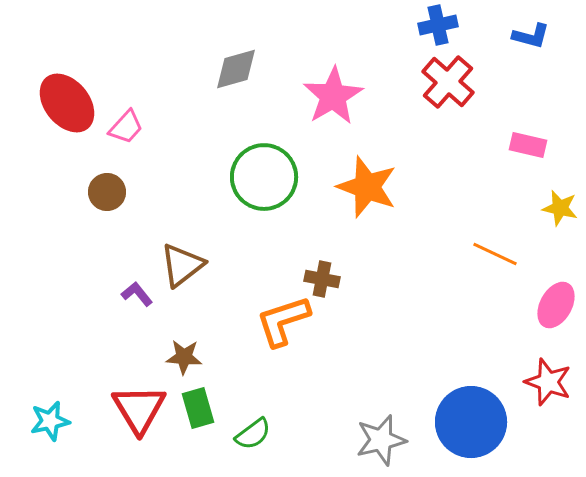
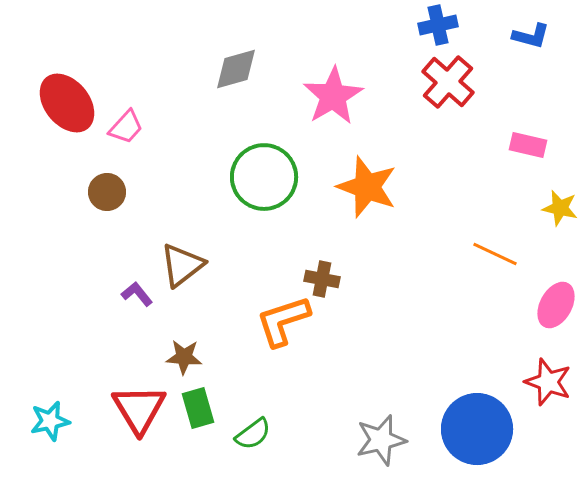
blue circle: moved 6 px right, 7 px down
